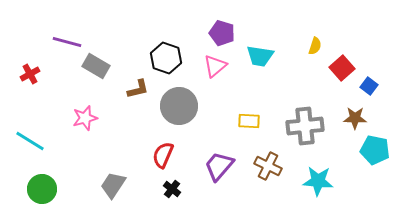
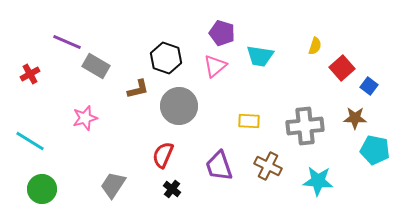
purple line: rotated 8 degrees clockwise
purple trapezoid: rotated 60 degrees counterclockwise
